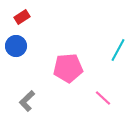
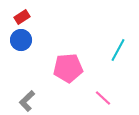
blue circle: moved 5 px right, 6 px up
